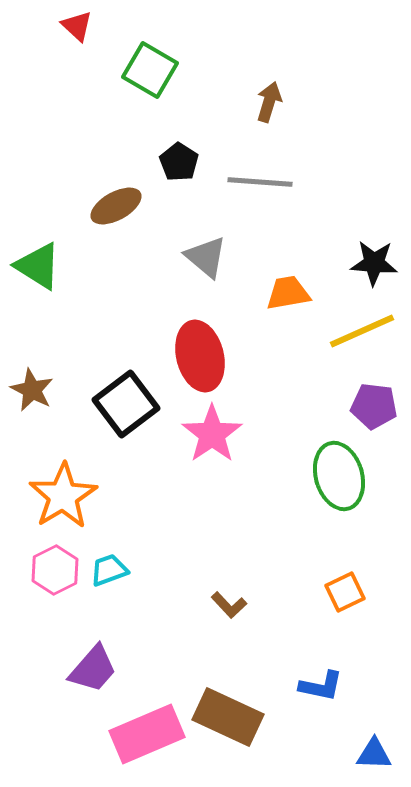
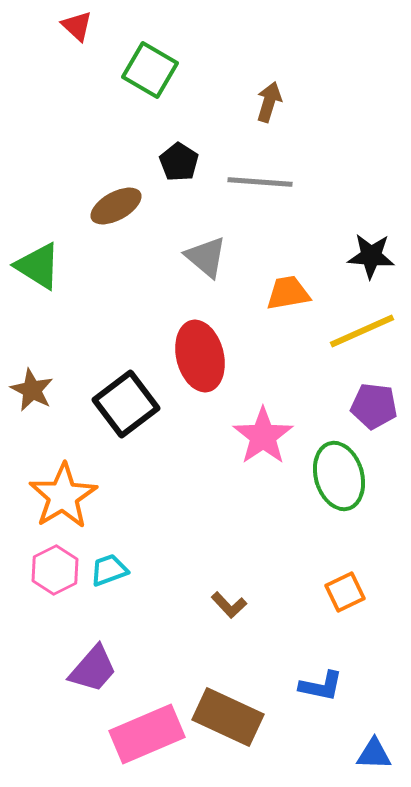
black star: moved 3 px left, 7 px up
pink star: moved 51 px right, 2 px down
